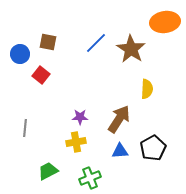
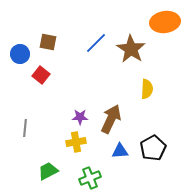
brown arrow: moved 8 px left; rotated 8 degrees counterclockwise
